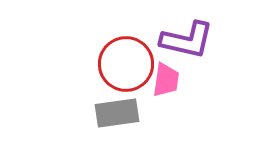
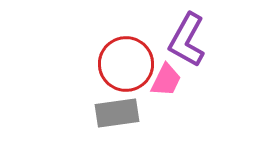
purple L-shape: rotated 106 degrees clockwise
pink trapezoid: rotated 18 degrees clockwise
